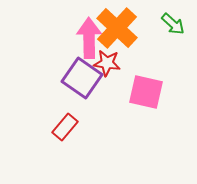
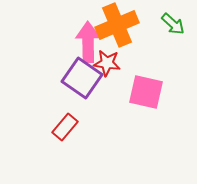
orange cross: moved 3 px up; rotated 24 degrees clockwise
pink arrow: moved 1 px left, 4 px down
